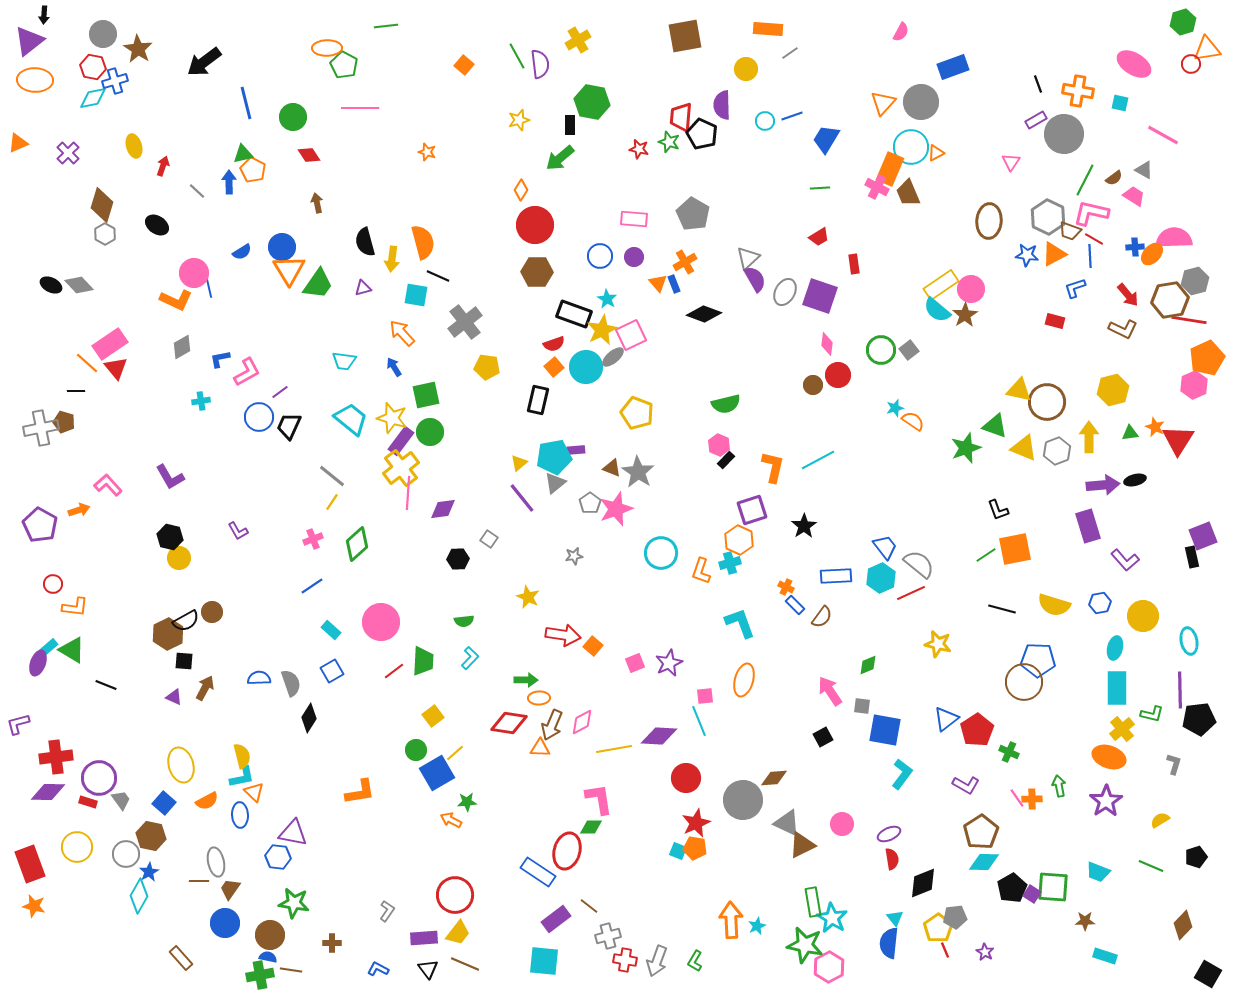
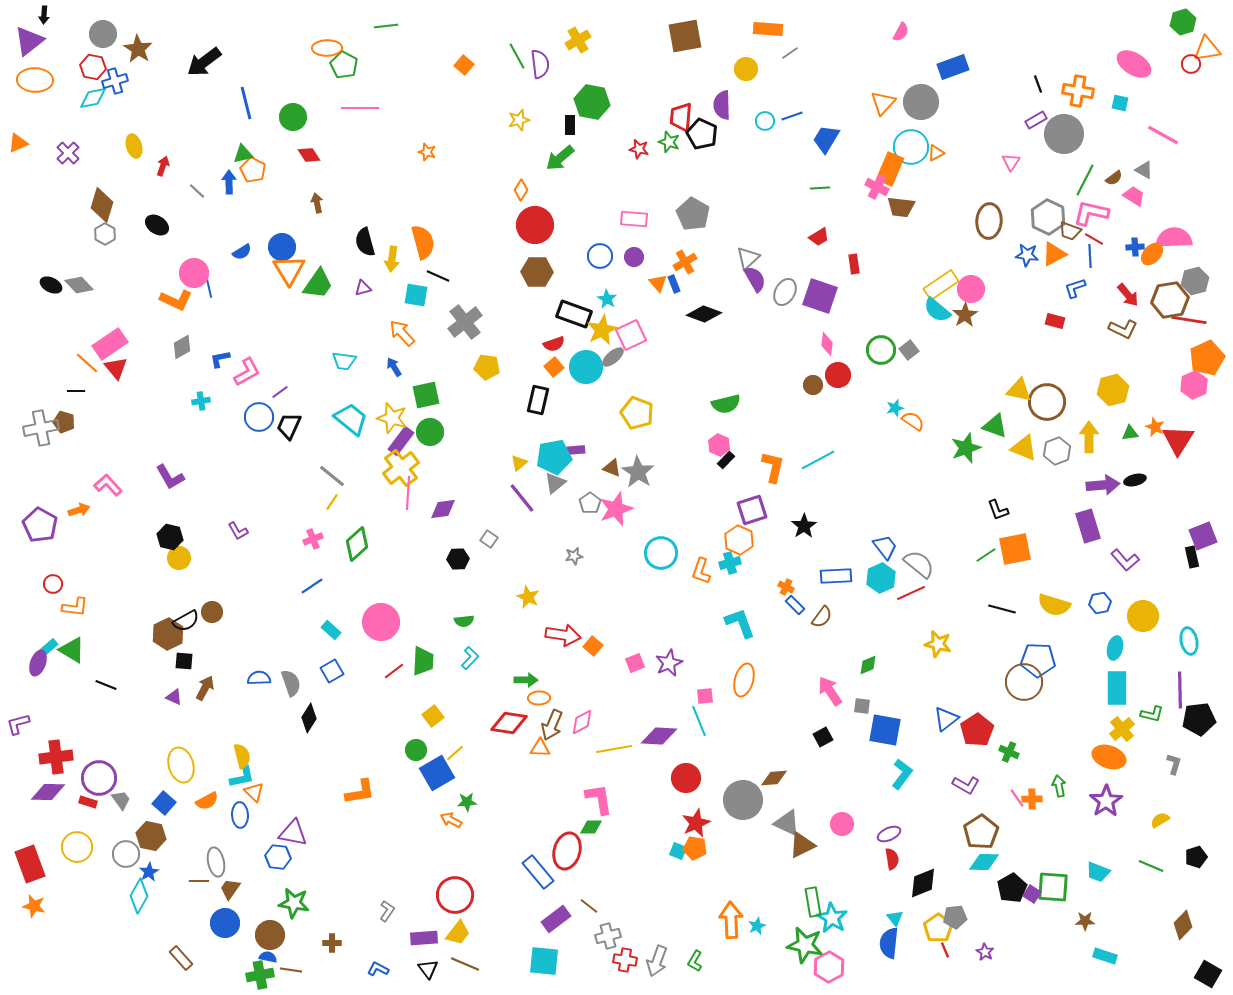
brown trapezoid at (908, 193): moved 7 px left, 14 px down; rotated 60 degrees counterclockwise
blue rectangle at (538, 872): rotated 16 degrees clockwise
